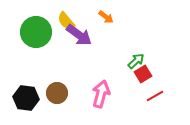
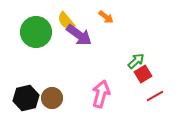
brown circle: moved 5 px left, 5 px down
black hexagon: rotated 20 degrees counterclockwise
